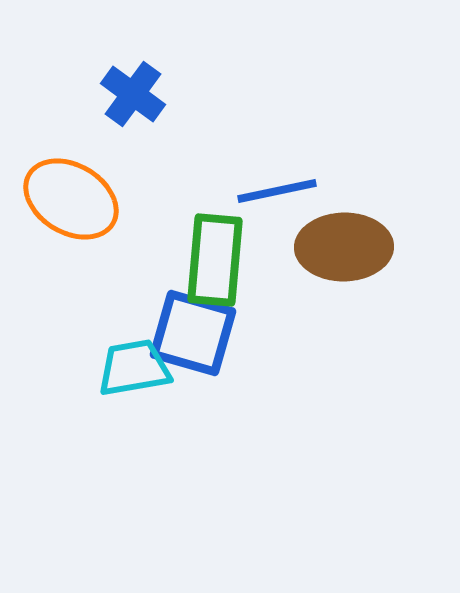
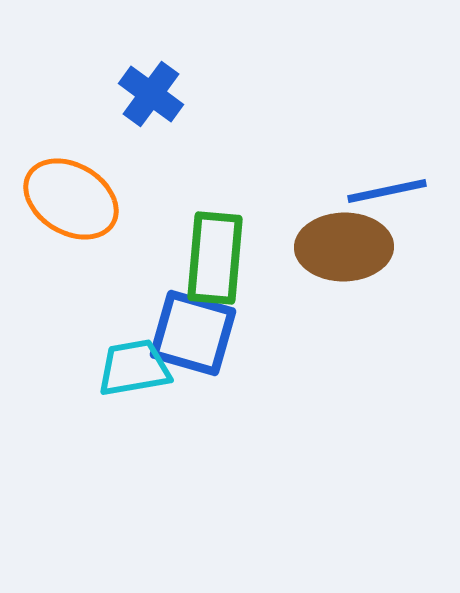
blue cross: moved 18 px right
blue line: moved 110 px right
green rectangle: moved 2 px up
